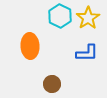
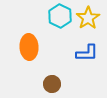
orange ellipse: moved 1 px left, 1 px down
